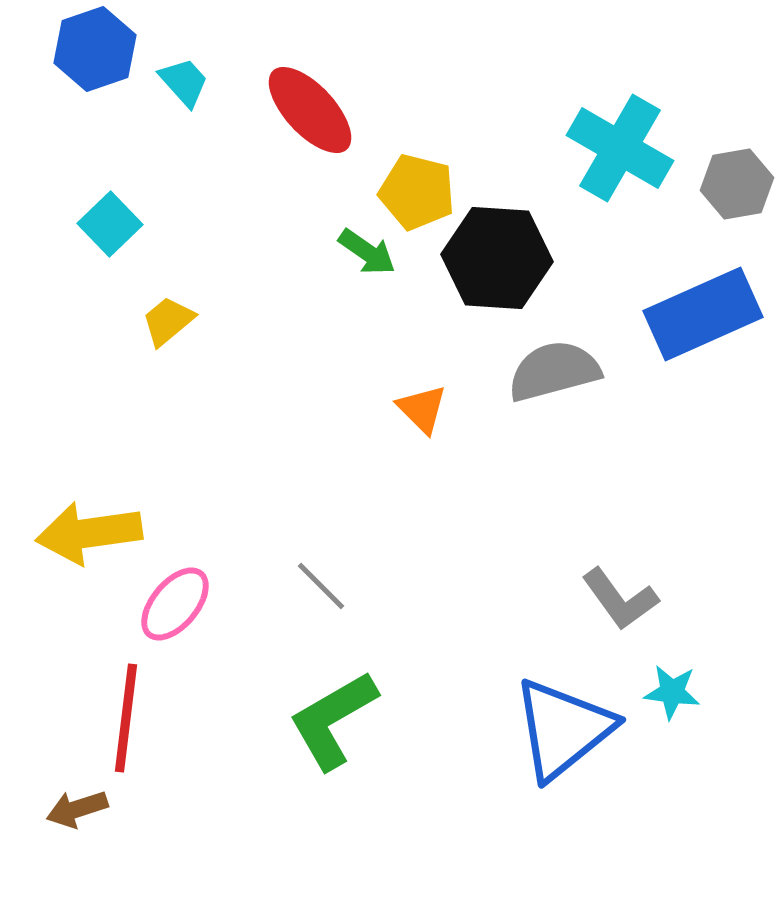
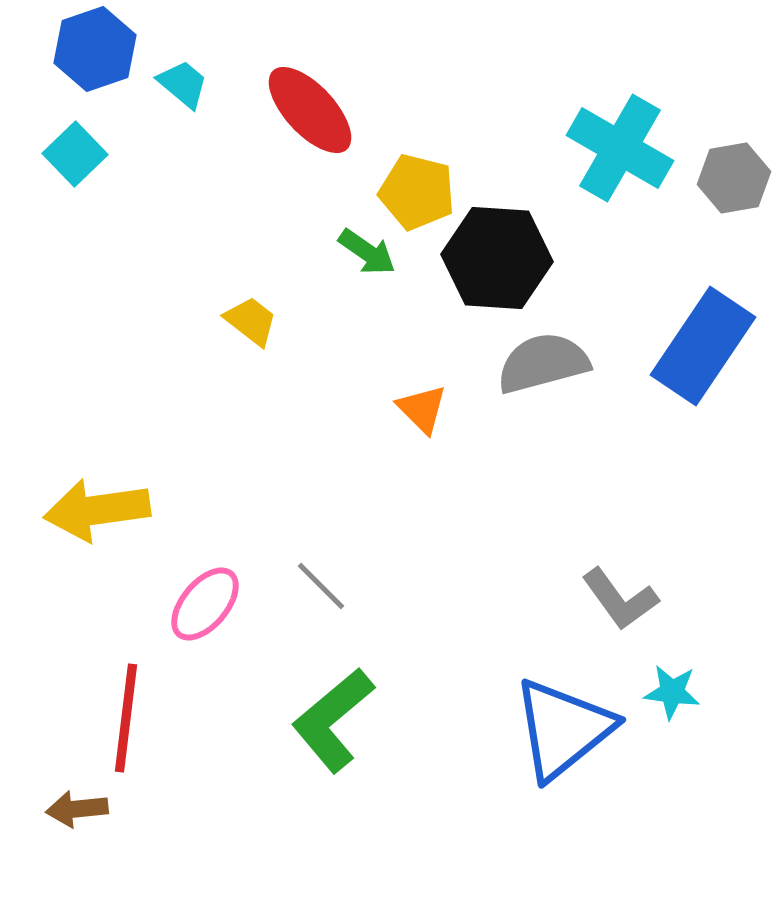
cyan trapezoid: moved 1 px left, 2 px down; rotated 8 degrees counterclockwise
gray hexagon: moved 3 px left, 6 px up
cyan square: moved 35 px left, 70 px up
blue rectangle: moved 32 px down; rotated 32 degrees counterclockwise
yellow trapezoid: moved 83 px right; rotated 78 degrees clockwise
gray semicircle: moved 11 px left, 8 px up
yellow arrow: moved 8 px right, 23 px up
pink ellipse: moved 30 px right
green L-shape: rotated 10 degrees counterclockwise
brown arrow: rotated 12 degrees clockwise
